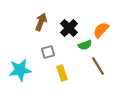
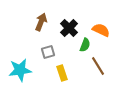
orange semicircle: rotated 72 degrees clockwise
green semicircle: rotated 48 degrees counterclockwise
